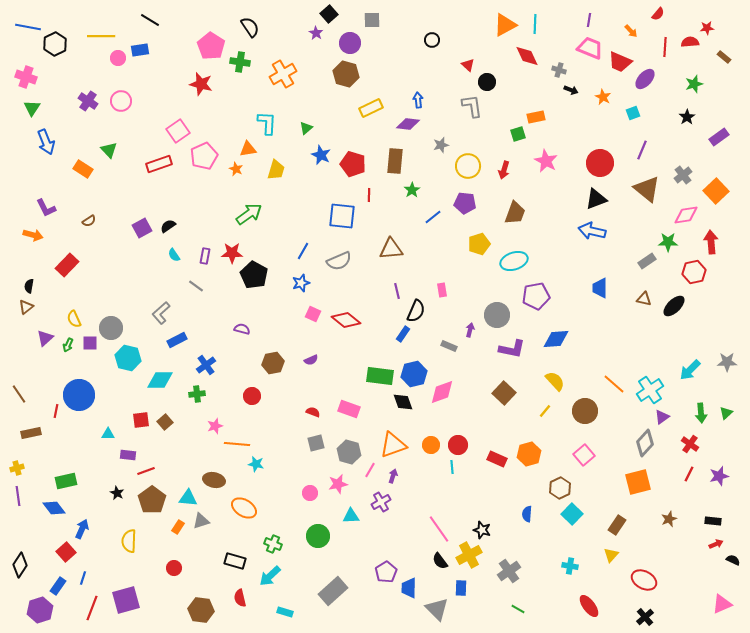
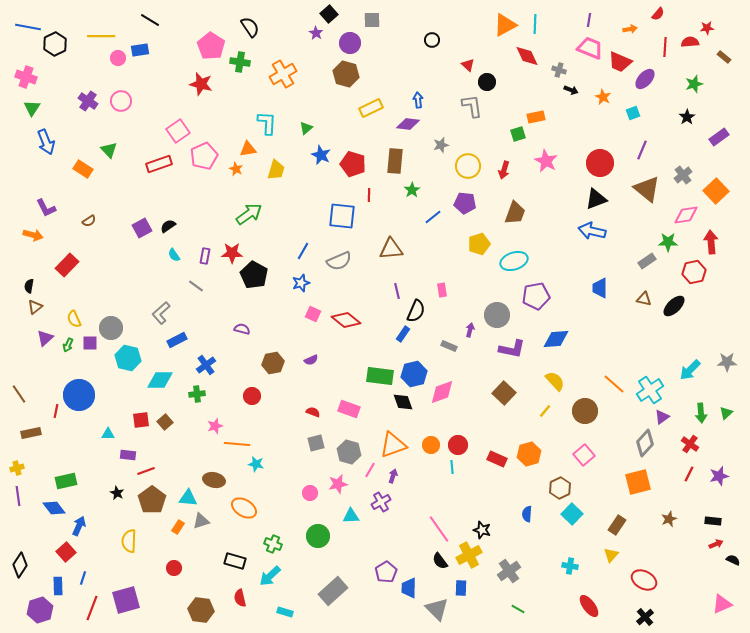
orange arrow at (631, 31): moved 1 px left, 2 px up; rotated 56 degrees counterclockwise
brown triangle at (26, 307): moved 9 px right
blue arrow at (82, 529): moved 3 px left, 3 px up
blue rectangle at (58, 586): rotated 36 degrees counterclockwise
